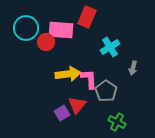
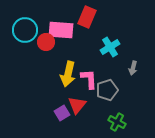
cyan circle: moved 1 px left, 2 px down
yellow arrow: rotated 110 degrees clockwise
gray pentagon: moved 1 px right, 1 px up; rotated 20 degrees clockwise
